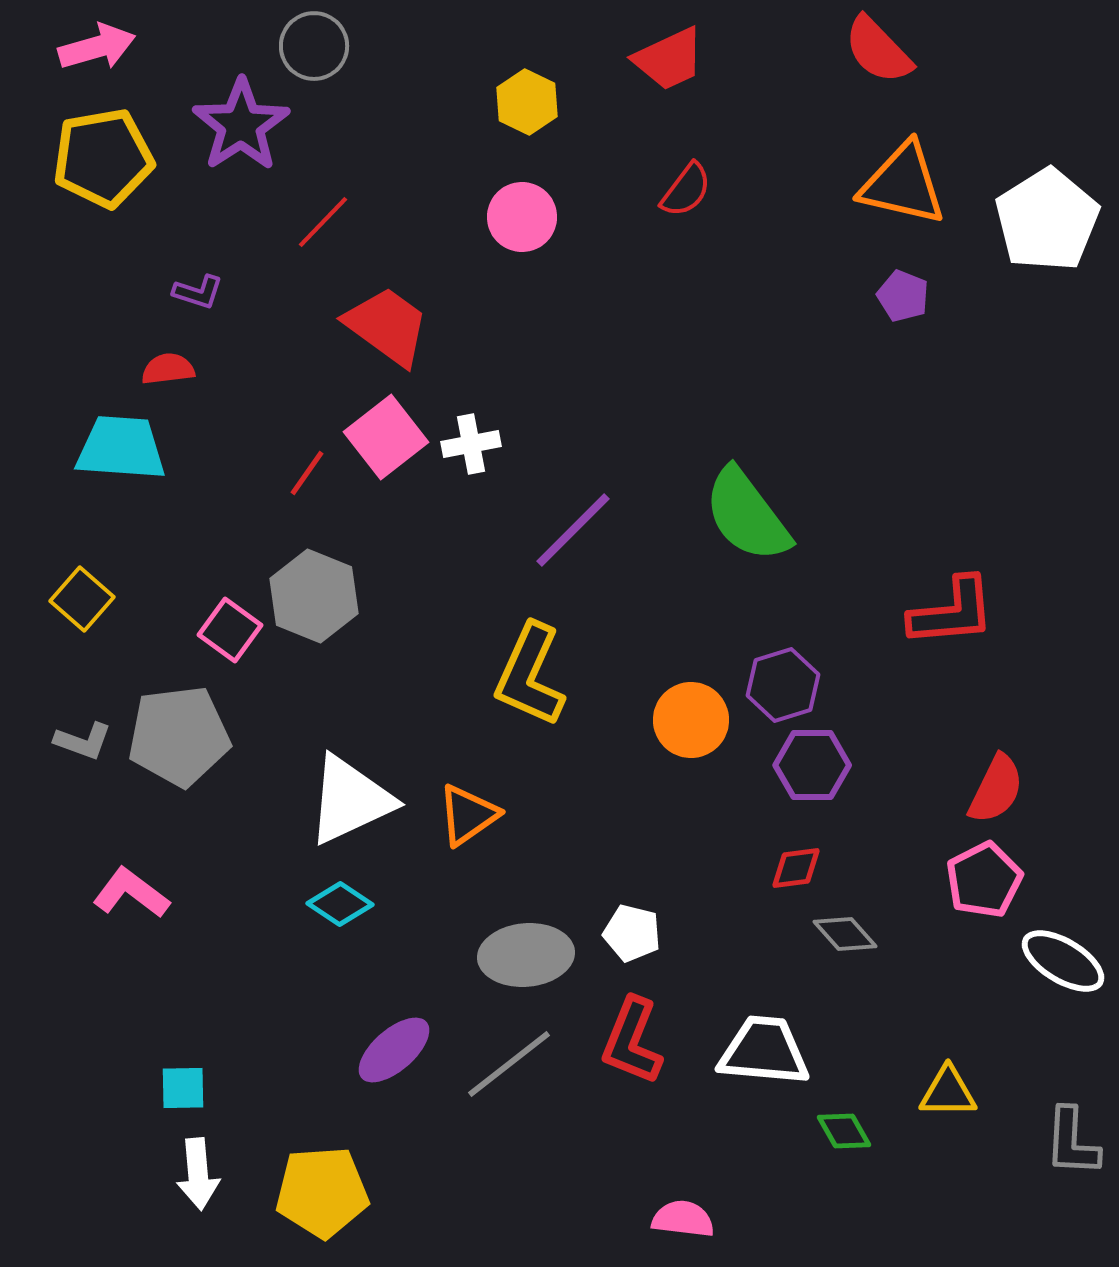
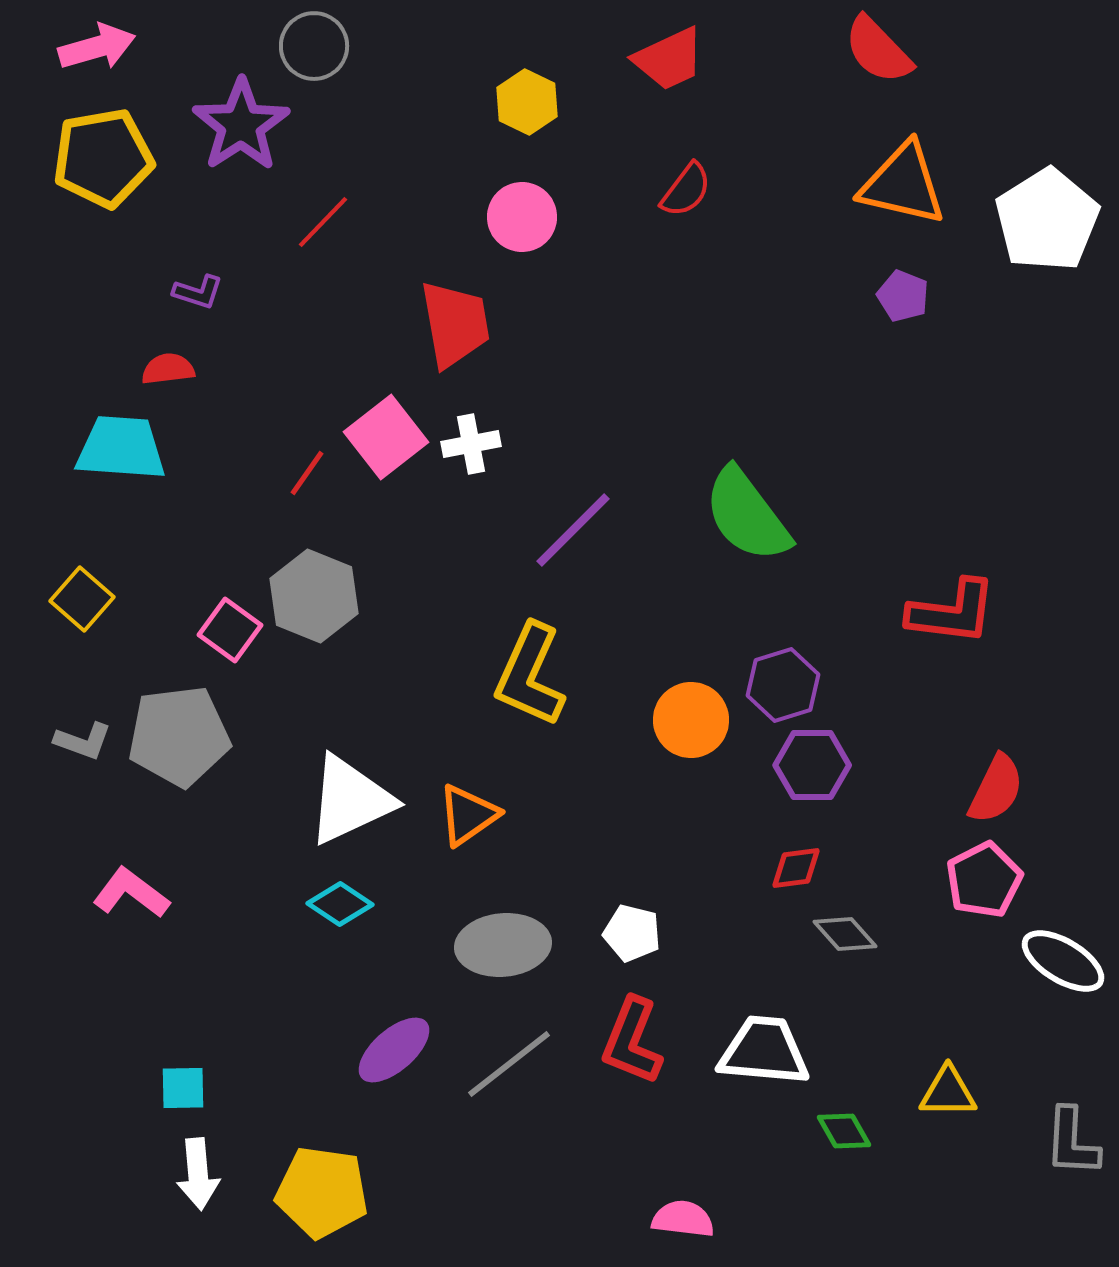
red trapezoid at (387, 326): moved 68 px right, 2 px up; rotated 44 degrees clockwise
red L-shape at (952, 612): rotated 12 degrees clockwise
gray ellipse at (526, 955): moved 23 px left, 10 px up
yellow pentagon at (322, 1192): rotated 12 degrees clockwise
